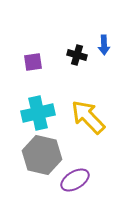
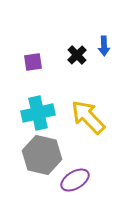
blue arrow: moved 1 px down
black cross: rotated 30 degrees clockwise
